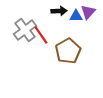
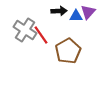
gray cross: rotated 20 degrees counterclockwise
